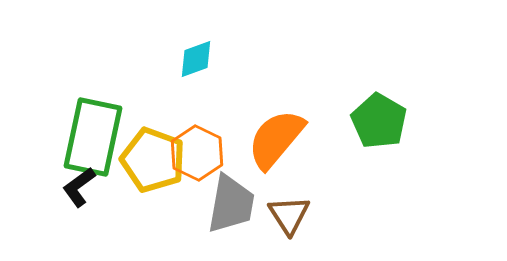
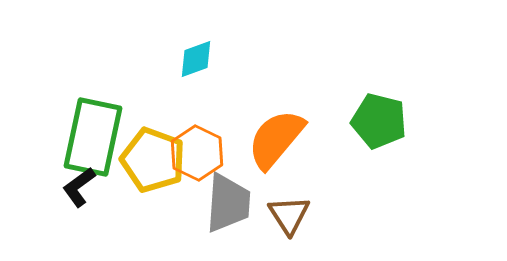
green pentagon: rotated 16 degrees counterclockwise
gray trapezoid: moved 3 px left, 1 px up; rotated 6 degrees counterclockwise
